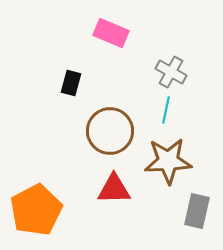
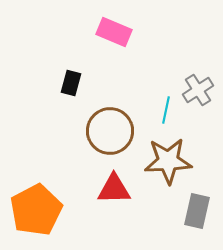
pink rectangle: moved 3 px right, 1 px up
gray cross: moved 27 px right, 18 px down; rotated 28 degrees clockwise
